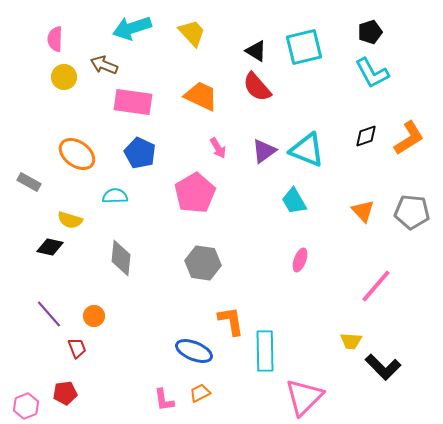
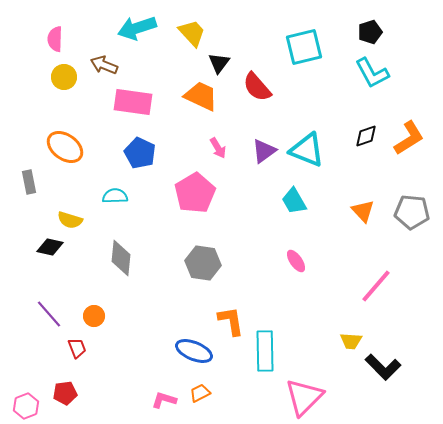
cyan arrow at (132, 28): moved 5 px right
black triangle at (256, 51): moved 37 px left, 12 px down; rotated 35 degrees clockwise
orange ellipse at (77, 154): moved 12 px left, 7 px up
gray rectangle at (29, 182): rotated 50 degrees clockwise
pink ellipse at (300, 260): moved 4 px left, 1 px down; rotated 55 degrees counterclockwise
pink L-shape at (164, 400): rotated 115 degrees clockwise
